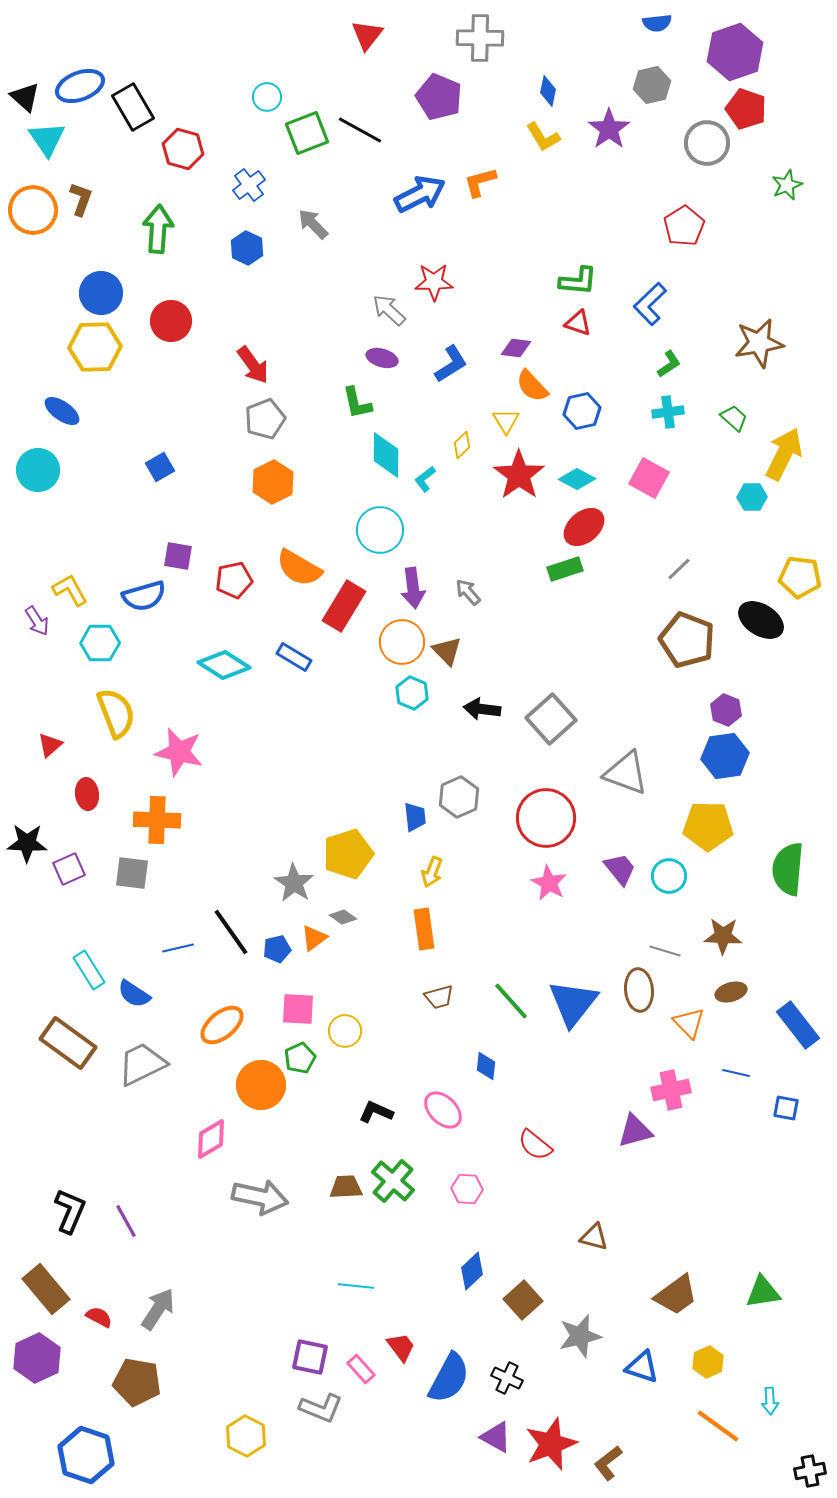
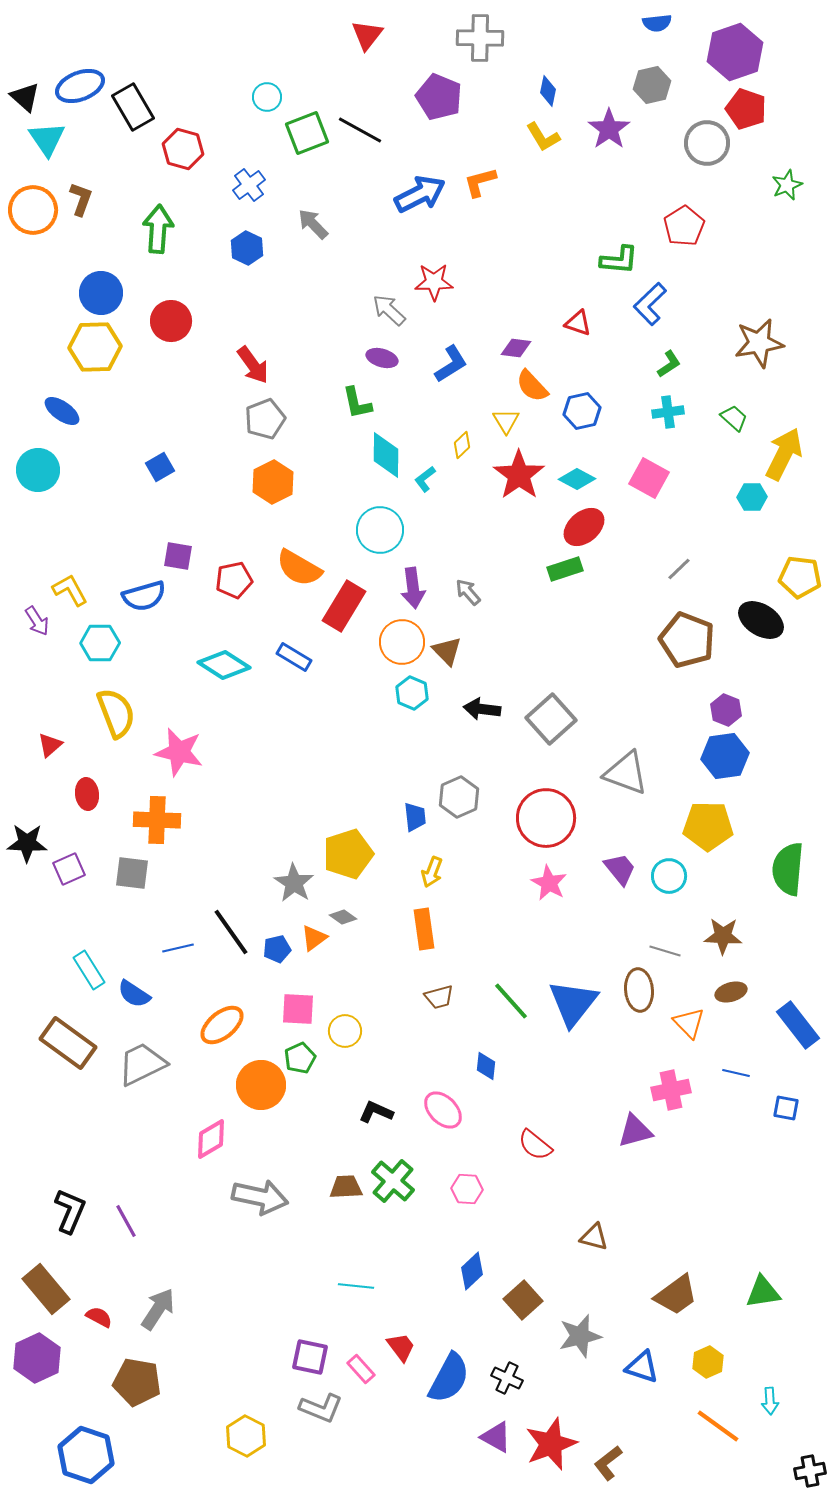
green L-shape at (578, 281): moved 41 px right, 21 px up
